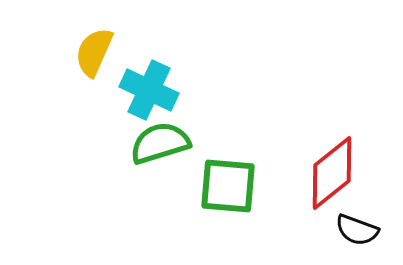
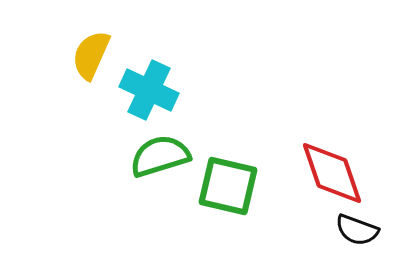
yellow semicircle: moved 3 px left, 3 px down
green semicircle: moved 13 px down
red diamond: rotated 70 degrees counterclockwise
green square: rotated 8 degrees clockwise
